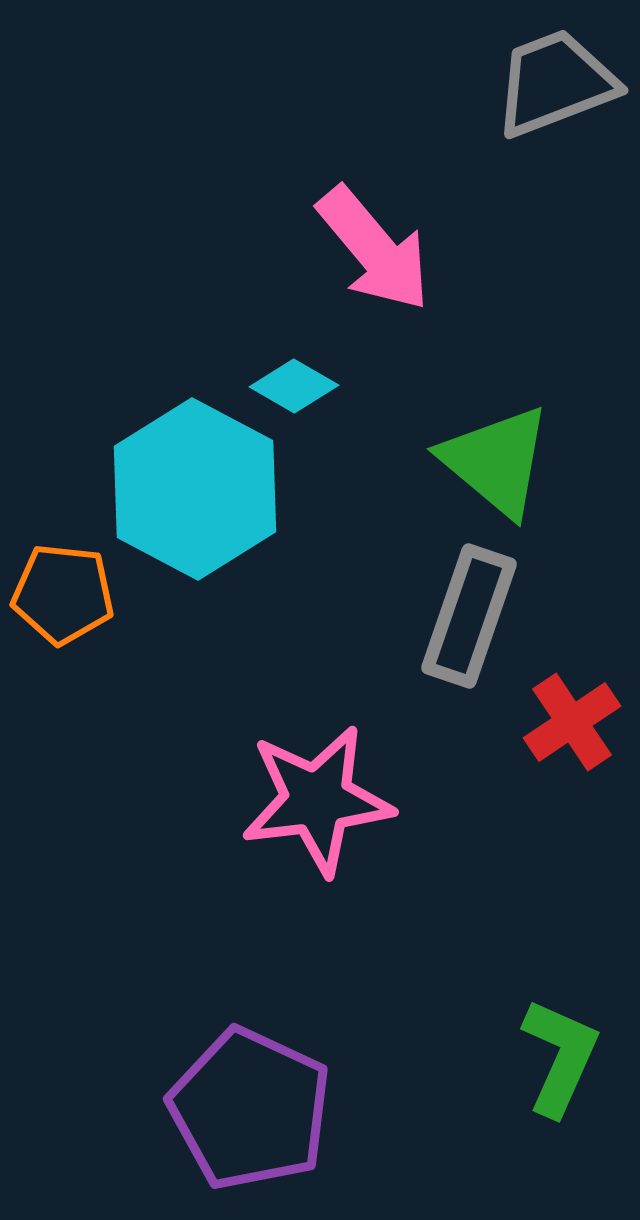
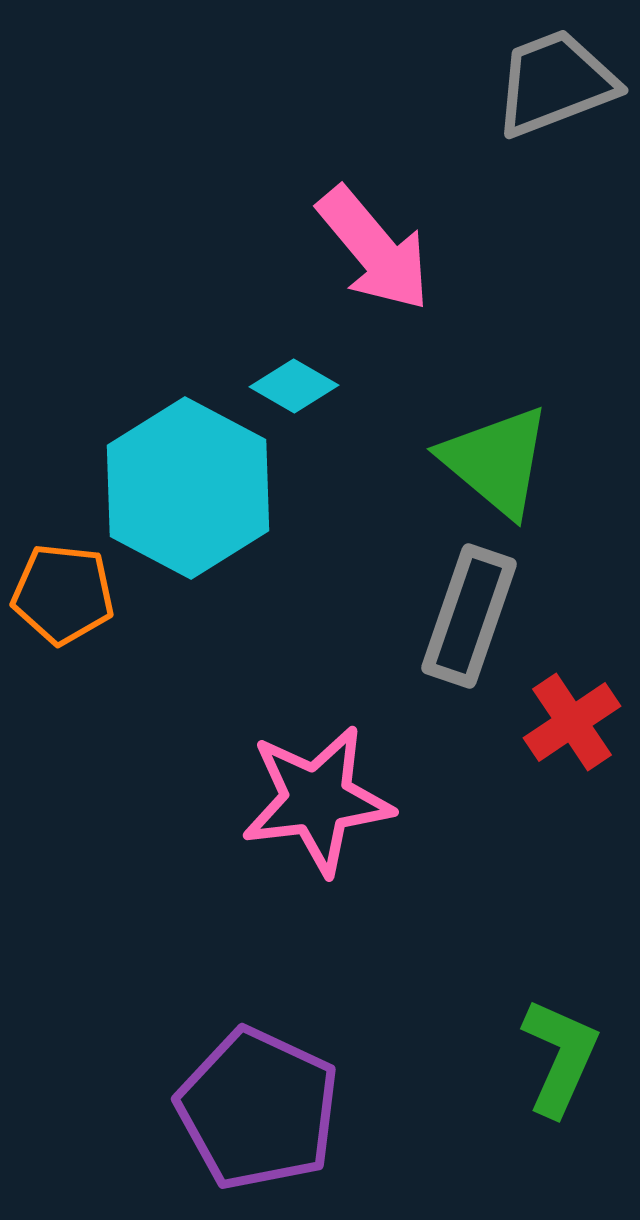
cyan hexagon: moved 7 px left, 1 px up
purple pentagon: moved 8 px right
